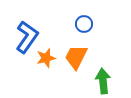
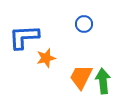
blue L-shape: moved 3 px left; rotated 128 degrees counterclockwise
orange trapezoid: moved 5 px right, 20 px down
